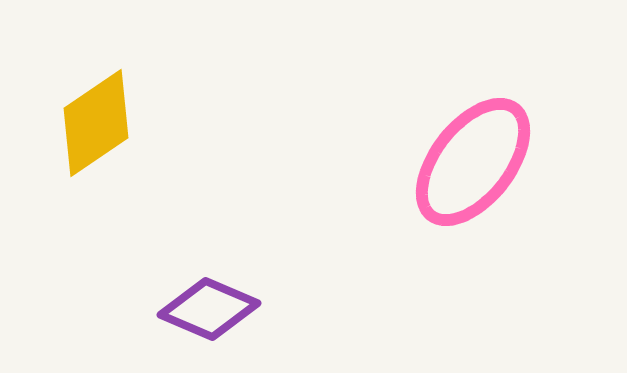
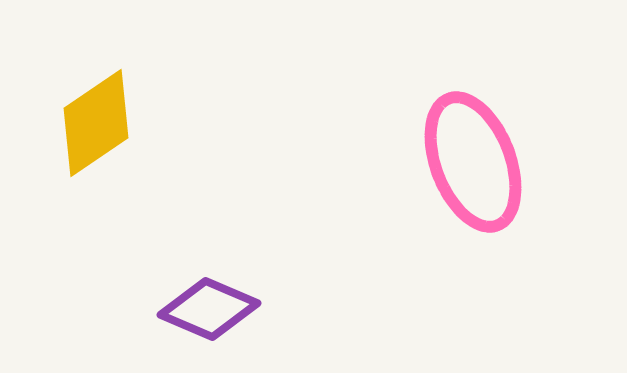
pink ellipse: rotated 59 degrees counterclockwise
